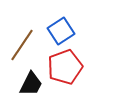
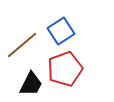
brown line: rotated 16 degrees clockwise
red pentagon: moved 2 px down
